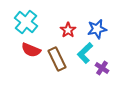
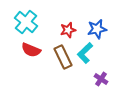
red star: rotated 21 degrees clockwise
brown rectangle: moved 6 px right, 2 px up
purple cross: moved 1 px left, 11 px down
